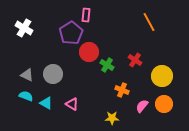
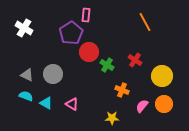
orange line: moved 4 px left
